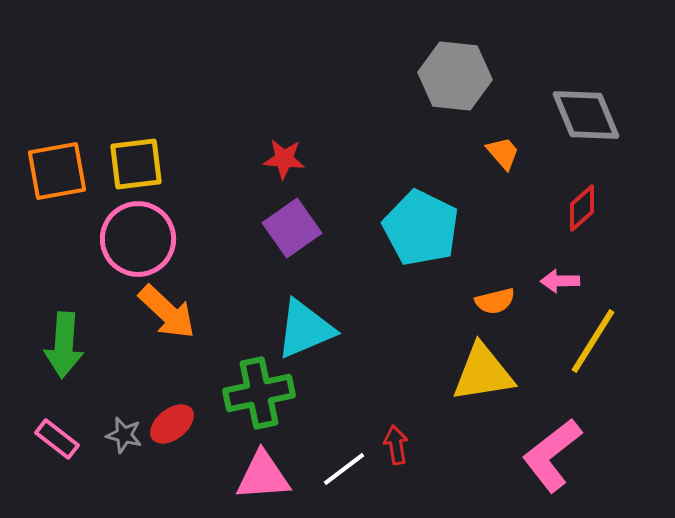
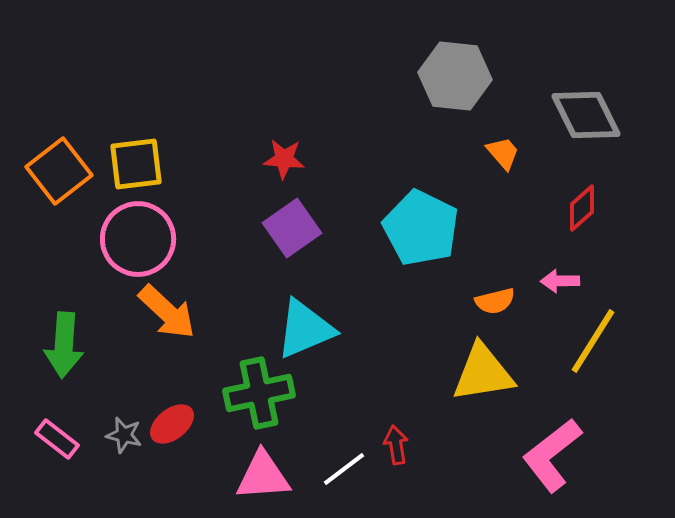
gray diamond: rotated 4 degrees counterclockwise
orange square: moved 2 px right; rotated 28 degrees counterclockwise
